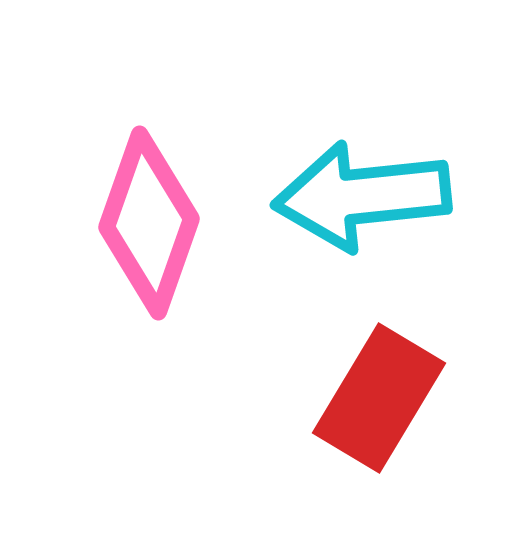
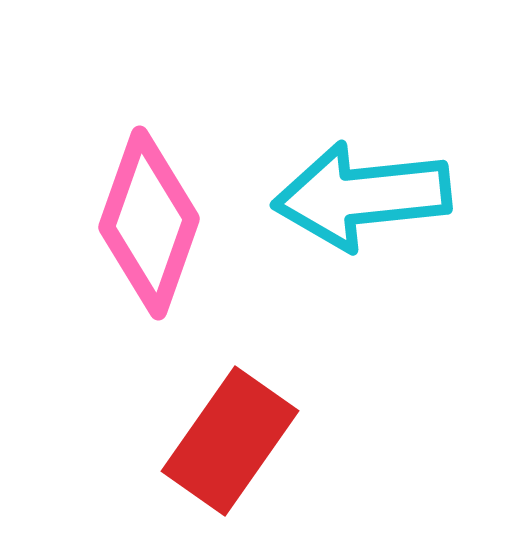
red rectangle: moved 149 px left, 43 px down; rotated 4 degrees clockwise
